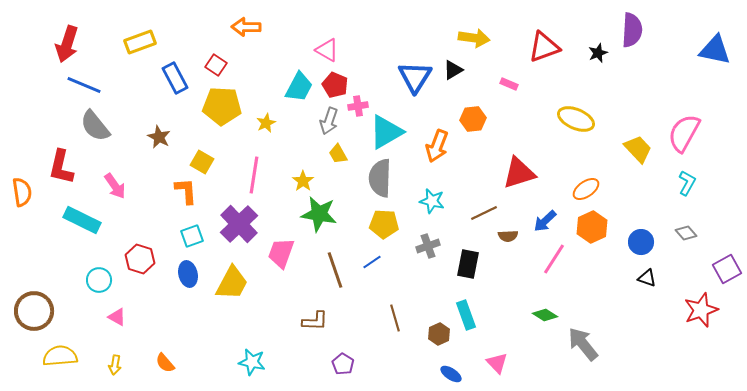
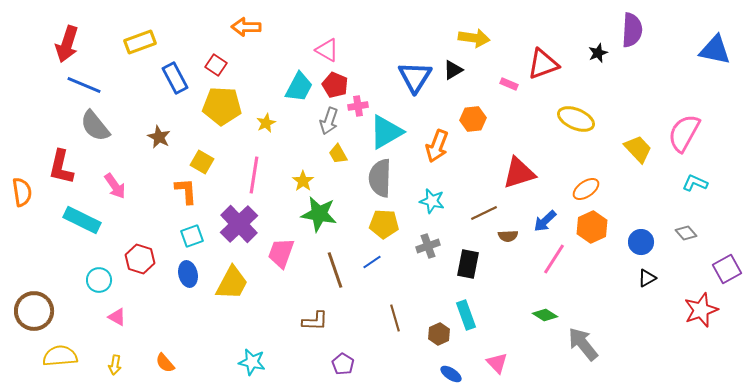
red triangle at (544, 47): moved 1 px left, 17 px down
cyan L-shape at (687, 183): moved 8 px right; rotated 95 degrees counterclockwise
black triangle at (647, 278): rotated 48 degrees counterclockwise
